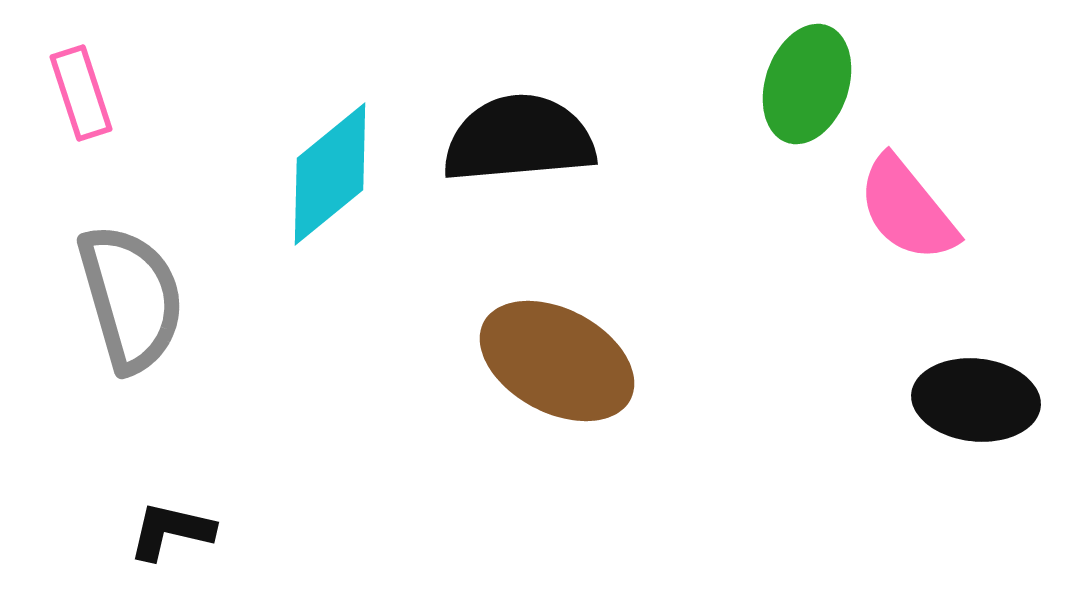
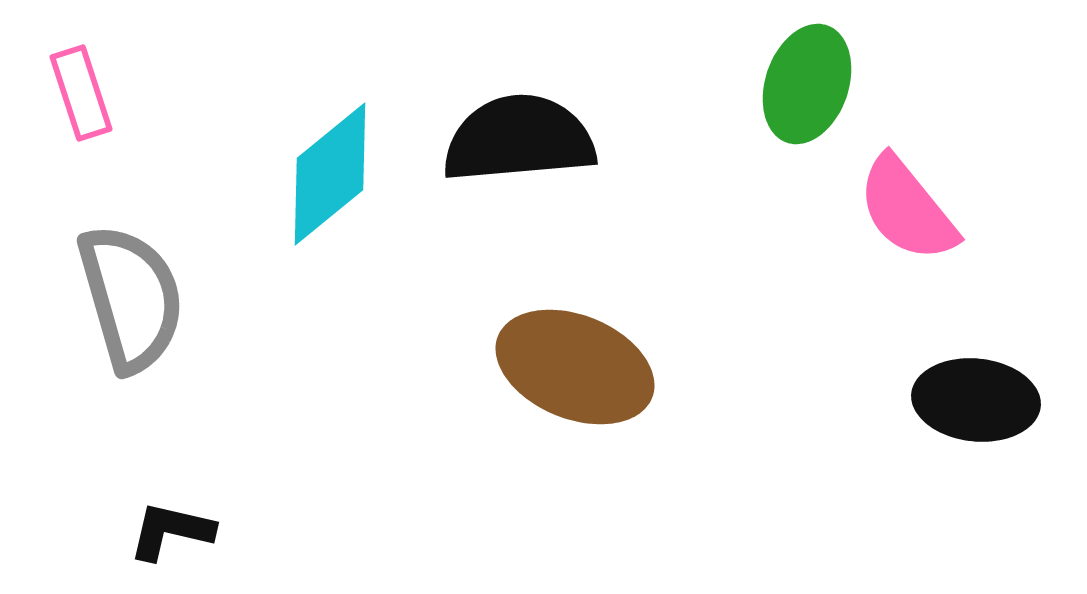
brown ellipse: moved 18 px right, 6 px down; rotated 6 degrees counterclockwise
